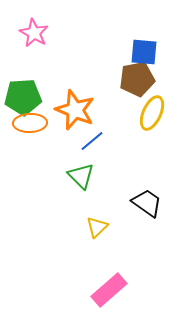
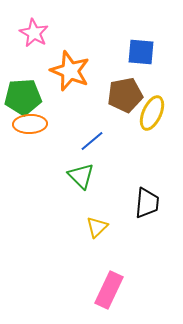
blue square: moved 3 px left
brown pentagon: moved 12 px left, 16 px down
orange star: moved 5 px left, 39 px up
orange ellipse: moved 1 px down
black trapezoid: rotated 60 degrees clockwise
pink rectangle: rotated 24 degrees counterclockwise
